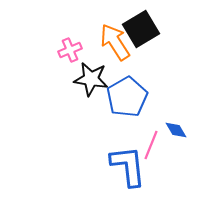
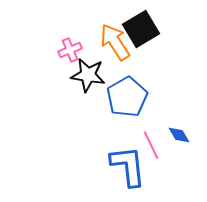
black star: moved 3 px left, 4 px up
blue diamond: moved 3 px right, 5 px down
pink line: rotated 48 degrees counterclockwise
